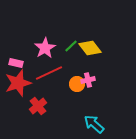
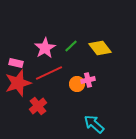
yellow diamond: moved 10 px right
